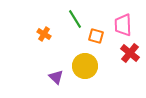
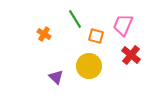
pink trapezoid: rotated 25 degrees clockwise
red cross: moved 1 px right, 2 px down
yellow circle: moved 4 px right
